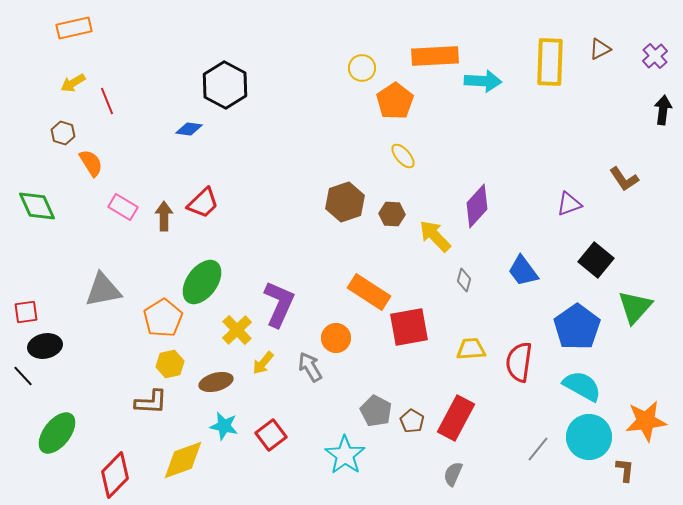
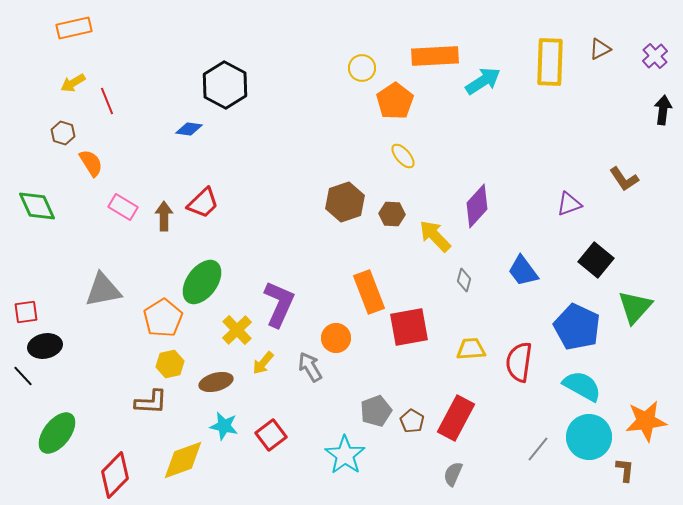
cyan arrow at (483, 81): rotated 36 degrees counterclockwise
orange rectangle at (369, 292): rotated 36 degrees clockwise
blue pentagon at (577, 327): rotated 12 degrees counterclockwise
gray pentagon at (376, 411): rotated 24 degrees clockwise
